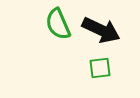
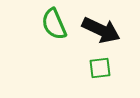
green semicircle: moved 4 px left
